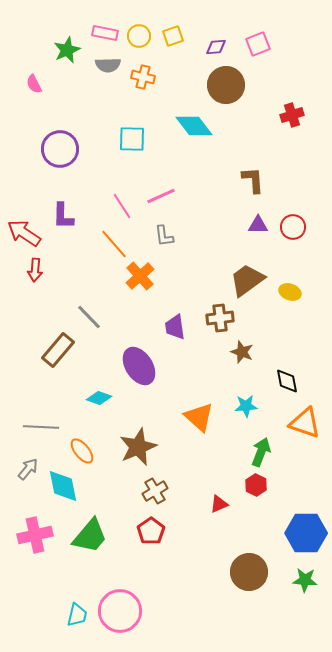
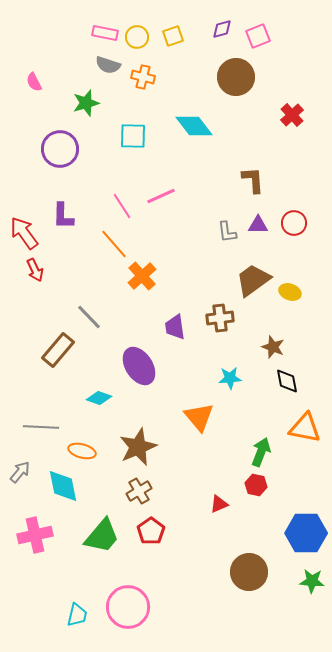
yellow circle at (139, 36): moved 2 px left, 1 px down
pink square at (258, 44): moved 8 px up
purple diamond at (216, 47): moved 6 px right, 18 px up; rotated 10 degrees counterclockwise
green star at (67, 50): moved 19 px right, 53 px down; rotated 8 degrees clockwise
gray semicircle at (108, 65): rotated 20 degrees clockwise
pink semicircle at (34, 84): moved 2 px up
brown circle at (226, 85): moved 10 px right, 8 px up
red cross at (292, 115): rotated 25 degrees counterclockwise
cyan square at (132, 139): moved 1 px right, 3 px up
red circle at (293, 227): moved 1 px right, 4 px up
red arrow at (24, 233): rotated 20 degrees clockwise
gray L-shape at (164, 236): moved 63 px right, 4 px up
red arrow at (35, 270): rotated 30 degrees counterclockwise
orange cross at (140, 276): moved 2 px right
brown trapezoid at (247, 280): moved 6 px right
brown star at (242, 352): moved 31 px right, 5 px up
cyan star at (246, 406): moved 16 px left, 28 px up
orange triangle at (199, 417): rotated 8 degrees clockwise
orange triangle at (305, 423): moved 5 px down; rotated 8 degrees counterclockwise
orange ellipse at (82, 451): rotated 36 degrees counterclockwise
gray arrow at (28, 469): moved 8 px left, 3 px down
red hexagon at (256, 485): rotated 15 degrees counterclockwise
brown cross at (155, 491): moved 16 px left
green trapezoid at (90, 536): moved 12 px right
green star at (305, 580): moved 7 px right, 1 px down
pink circle at (120, 611): moved 8 px right, 4 px up
